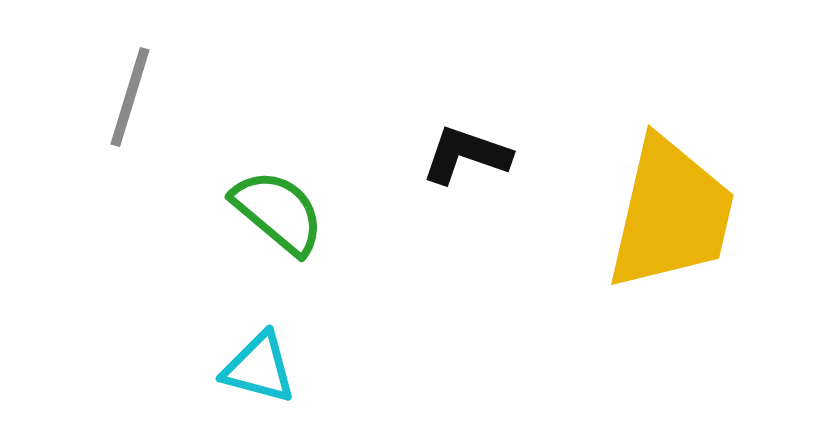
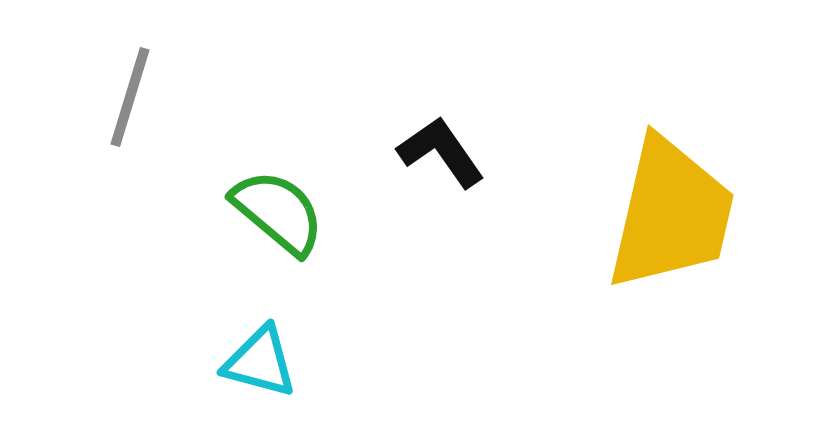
black L-shape: moved 25 px left, 3 px up; rotated 36 degrees clockwise
cyan triangle: moved 1 px right, 6 px up
